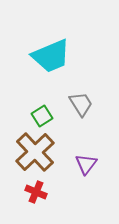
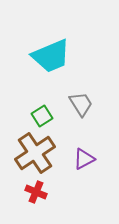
brown cross: moved 1 px down; rotated 9 degrees clockwise
purple triangle: moved 2 px left, 5 px up; rotated 25 degrees clockwise
